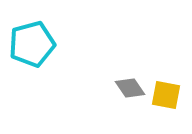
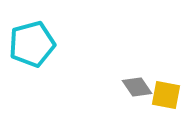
gray diamond: moved 7 px right, 1 px up
